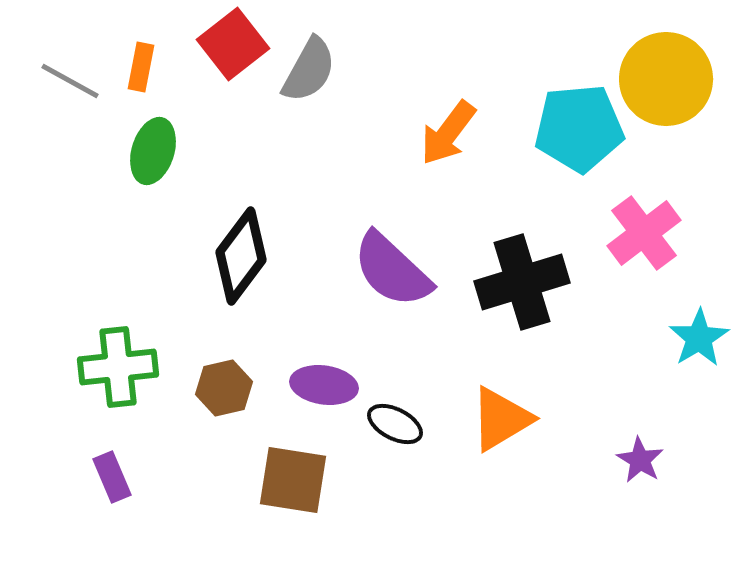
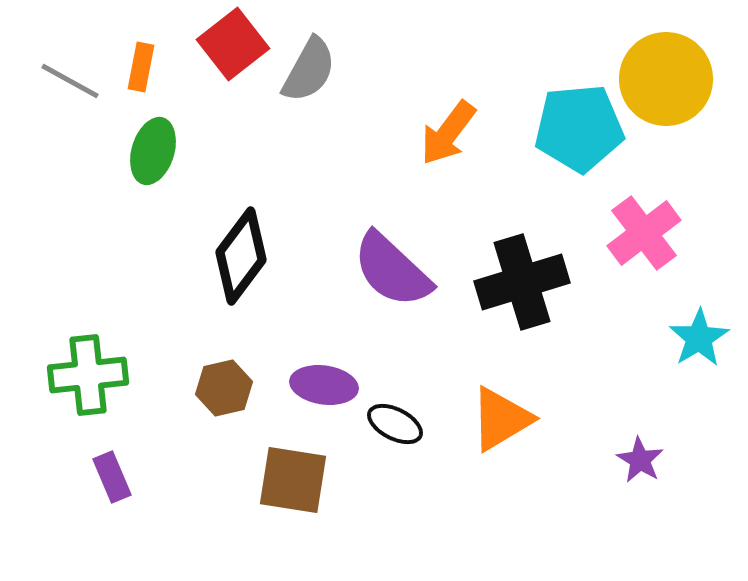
green cross: moved 30 px left, 8 px down
